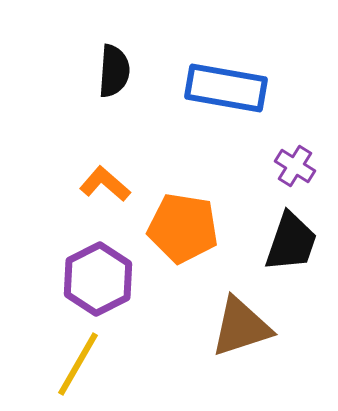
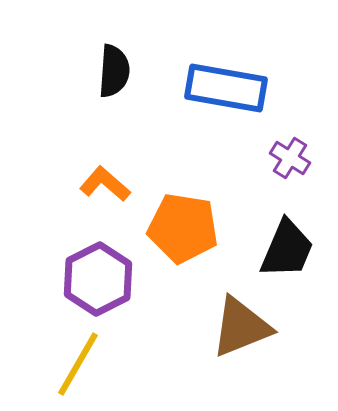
purple cross: moved 5 px left, 8 px up
black trapezoid: moved 4 px left, 7 px down; rotated 4 degrees clockwise
brown triangle: rotated 4 degrees counterclockwise
